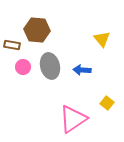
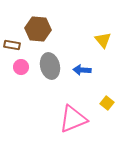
brown hexagon: moved 1 px right, 1 px up
yellow triangle: moved 1 px right, 1 px down
pink circle: moved 2 px left
pink triangle: rotated 12 degrees clockwise
